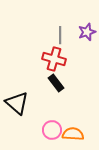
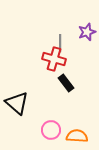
gray line: moved 8 px down
black rectangle: moved 10 px right
pink circle: moved 1 px left
orange semicircle: moved 4 px right, 2 px down
